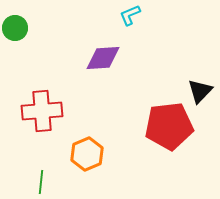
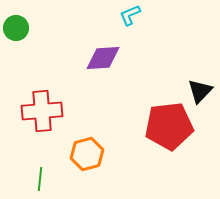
green circle: moved 1 px right
orange hexagon: rotated 8 degrees clockwise
green line: moved 1 px left, 3 px up
